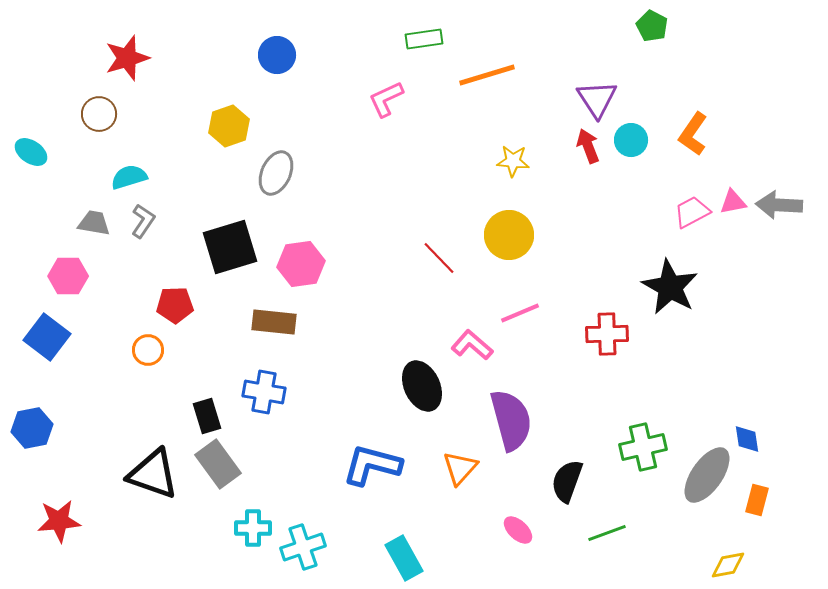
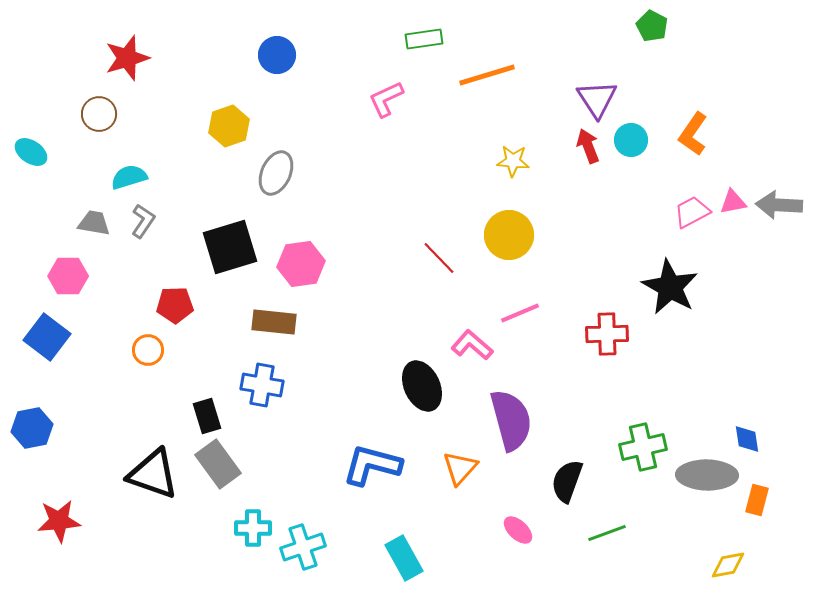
blue cross at (264, 392): moved 2 px left, 7 px up
gray ellipse at (707, 475): rotated 56 degrees clockwise
